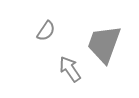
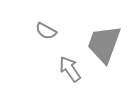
gray semicircle: rotated 85 degrees clockwise
